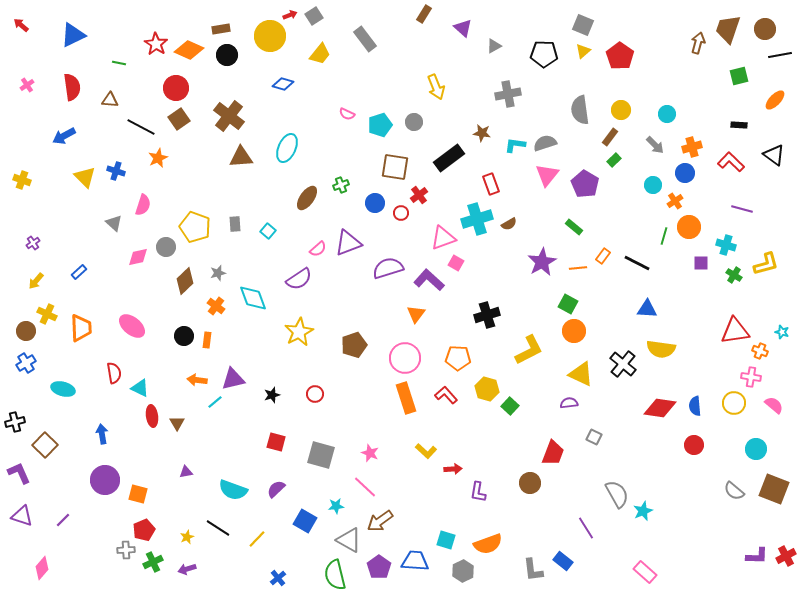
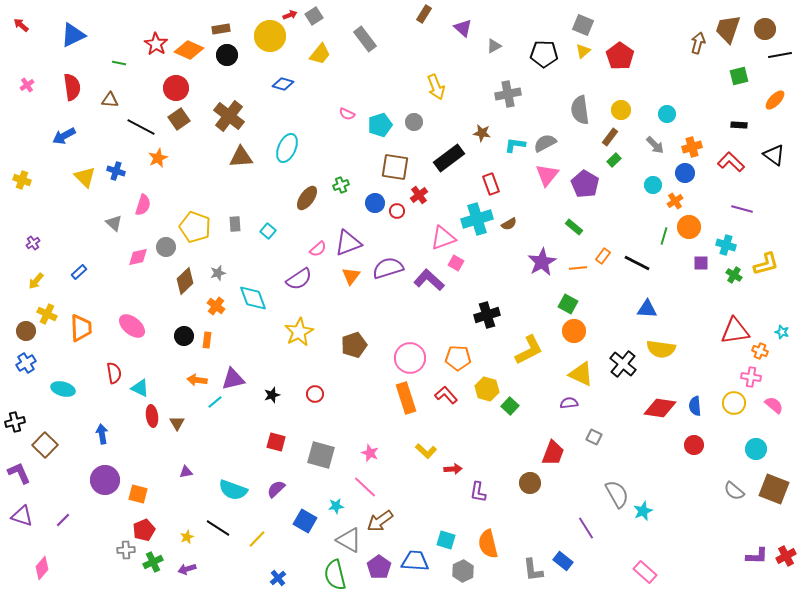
gray semicircle at (545, 143): rotated 10 degrees counterclockwise
red circle at (401, 213): moved 4 px left, 2 px up
orange triangle at (416, 314): moved 65 px left, 38 px up
pink circle at (405, 358): moved 5 px right
orange semicircle at (488, 544): rotated 96 degrees clockwise
